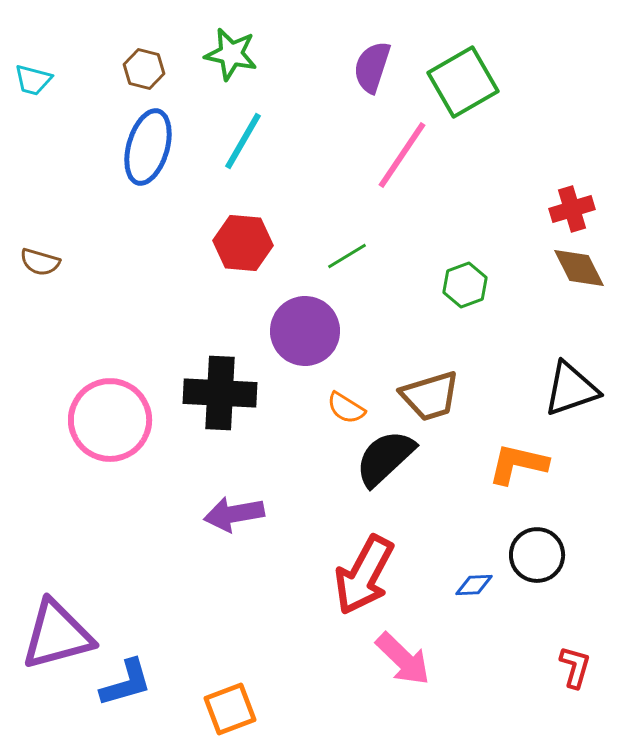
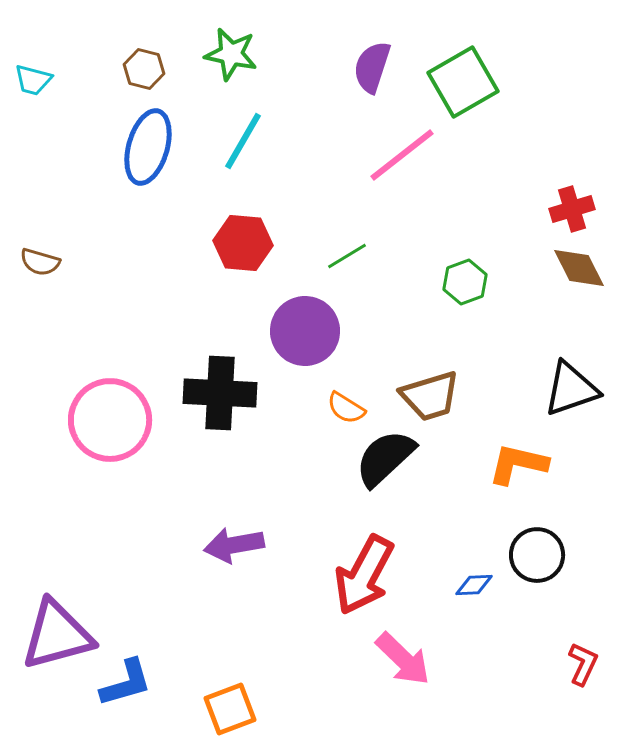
pink line: rotated 18 degrees clockwise
green hexagon: moved 3 px up
purple arrow: moved 31 px down
red L-shape: moved 8 px right, 3 px up; rotated 9 degrees clockwise
